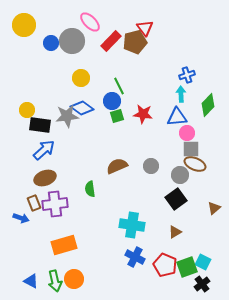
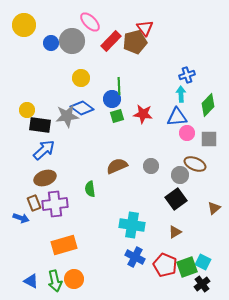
green line at (119, 86): rotated 24 degrees clockwise
blue circle at (112, 101): moved 2 px up
gray square at (191, 149): moved 18 px right, 10 px up
